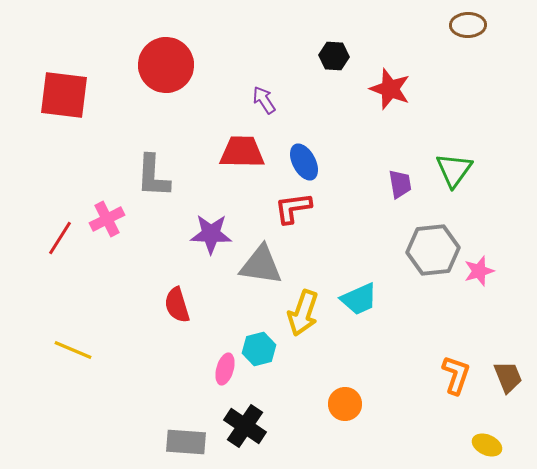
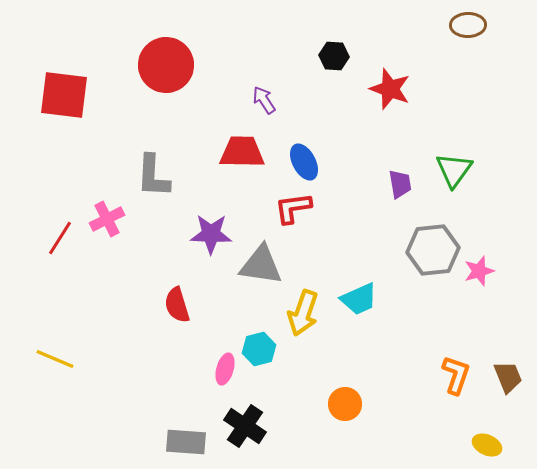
yellow line: moved 18 px left, 9 px down
